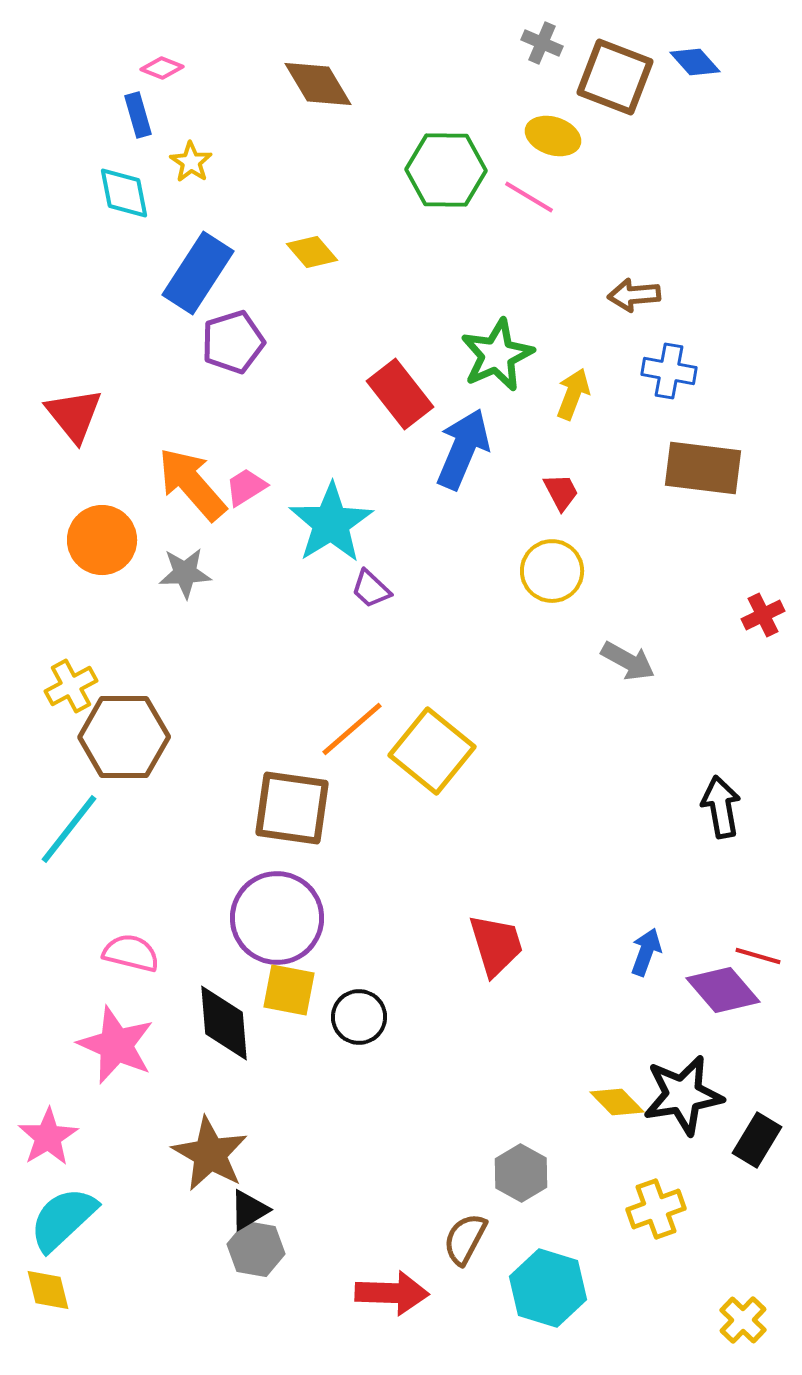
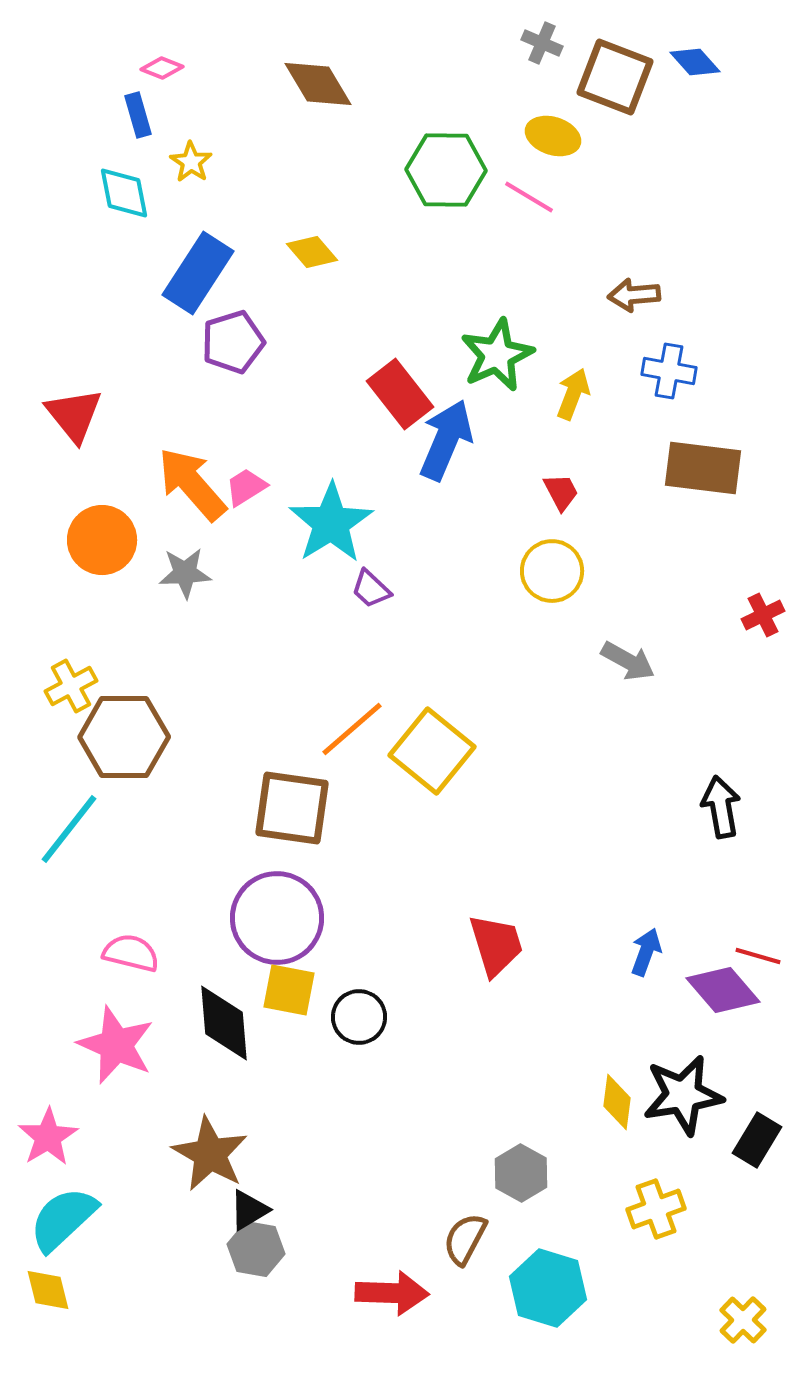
blue arrow at (463, 449): moved 17 px left, 9 px up
yellow diamond at (617, 1102): rotated 52 degrees clockwise
